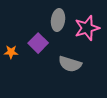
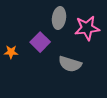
gray ellipse: moved 1 px right, 2 px up
pink star: rotated 10 degrees clockwise
purple square: moved 2 px right, 1 px up
